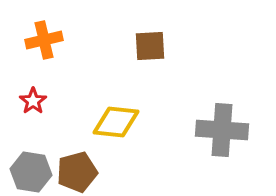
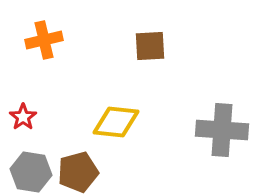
red star: moved 10 px left, 16 px down
brown pentagon: moved 1 px right
